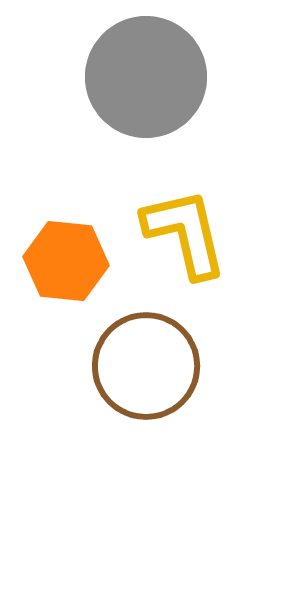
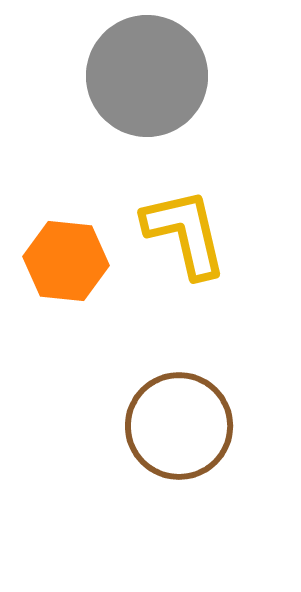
gray circle: moved 1 px right, 1 px up
brown circle: moved 33 px right, 60 px down
